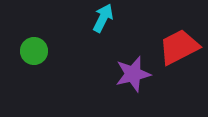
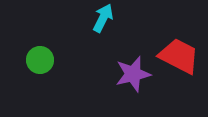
red trapezoid: moved 9 px down; rotated 54 degrees clockwise
green circle: moved 6 px right, 9 px down
